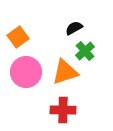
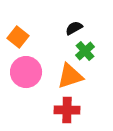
orange square: rotated 15 degrees counterclockwise
orange triangle: moved 5 px right, 4 px down
red cross: moved 4 px right
